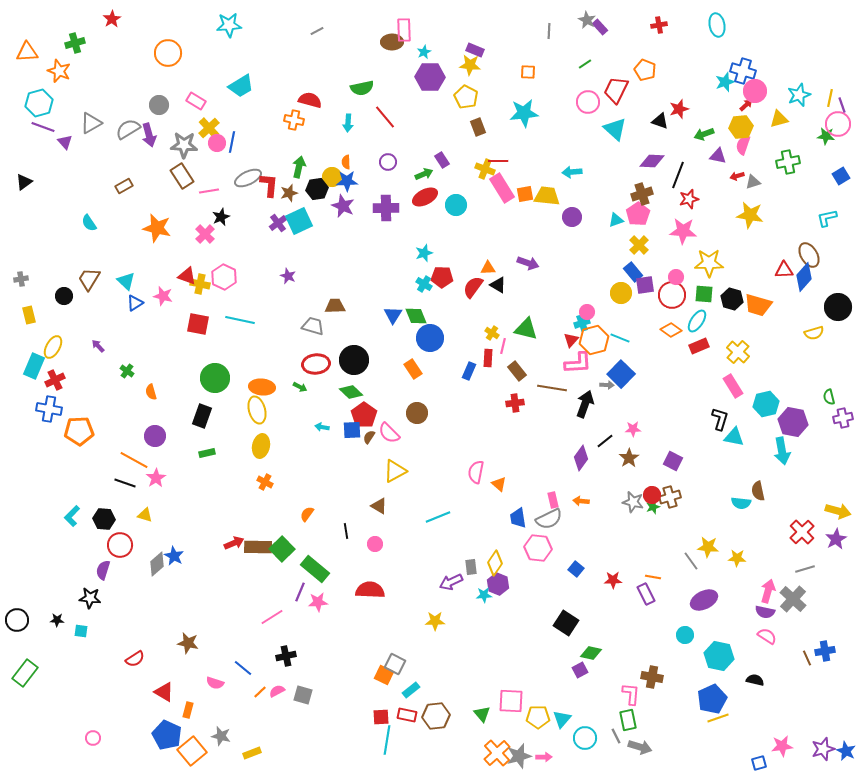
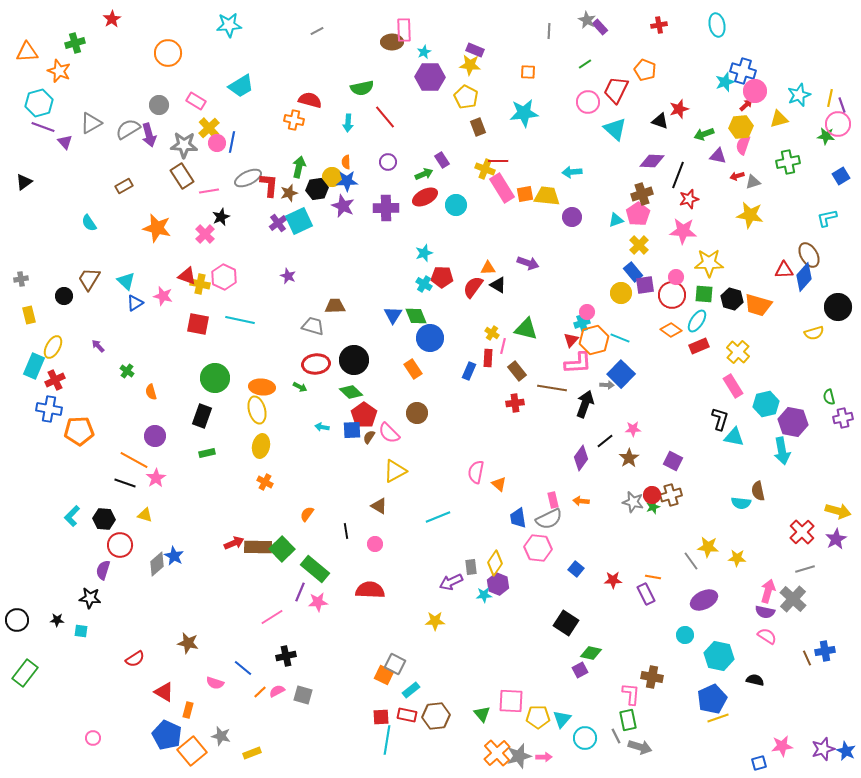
brown cross at (670, 497): moved 1 px right, 2 px up
